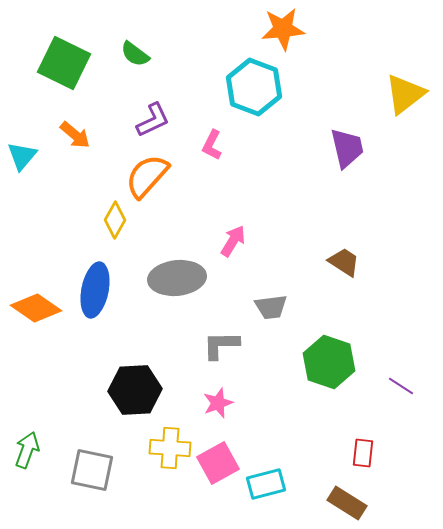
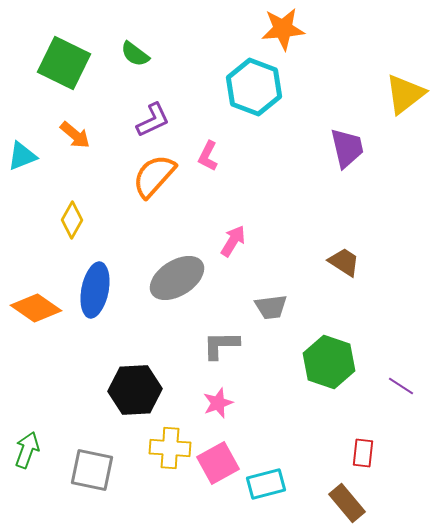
pink L-shape: moved 4 px left, 11 px down
cyan triangle: rotated 28 degrees clockwise
orange semicircle: moved 7 px right
yellow diamond: moved 43 px left
gray ellipse: rotated 26 degrees counterclockwise
brown rectangle: rotated 18 degrees clockwise
